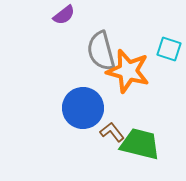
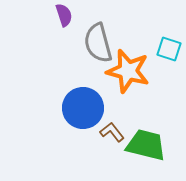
purple semicircle: rotated 70 degrees counterclockwise
gray semicircle: moved 3 px left, 8 px up
green trapezoid: moved 6 px right, 1 px down
